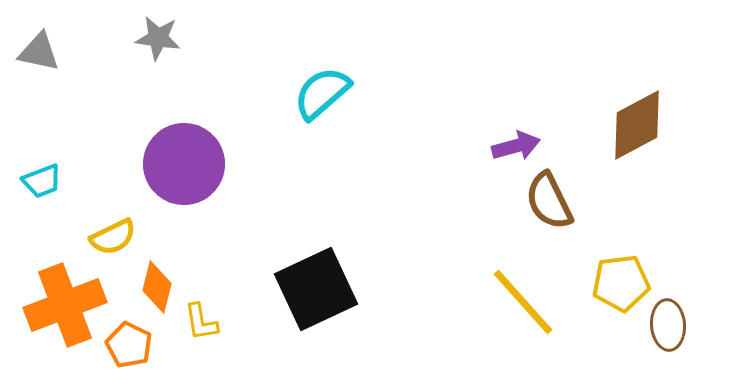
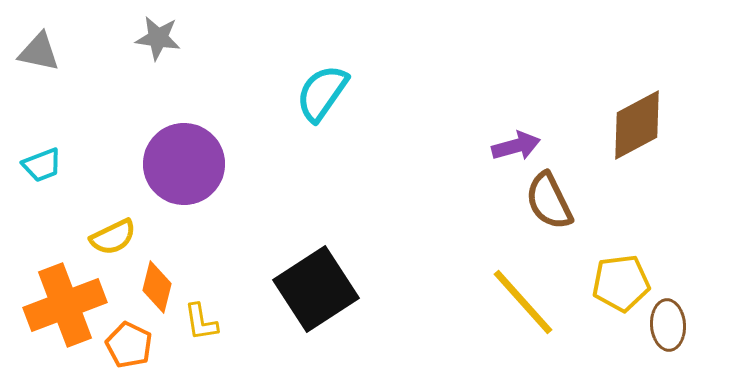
cyan semicircle: rotated 14 degrees counterclockwise
cyan trapezoid: moved 16 px up
black square: rotated 8 degrees counterclockwise
